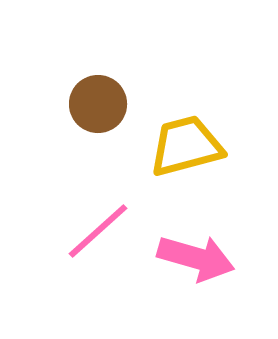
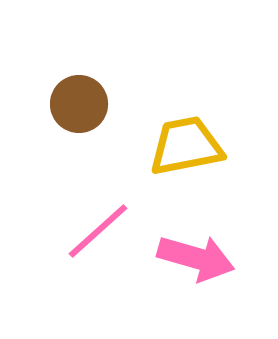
brown circle: moved 19 px left
yellow trapezoid: rotated 4 degrees clockwise
